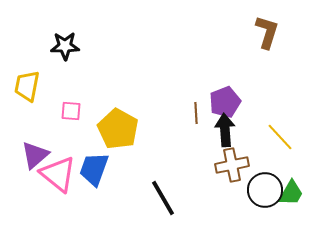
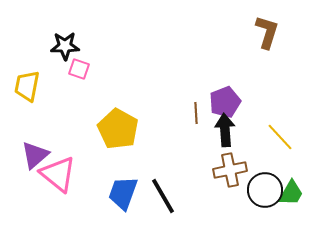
pink square: moved 8 px right, 42 px up; rotated 15 degrees clockwise
brown cross: moved 2 px left, 5 px down
blue trapezoid: moved 29 px right, 24 px down
black line: moved 2 px up
